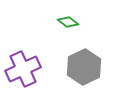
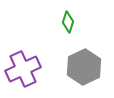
green diamond: rotated 70 degrees clockwise
